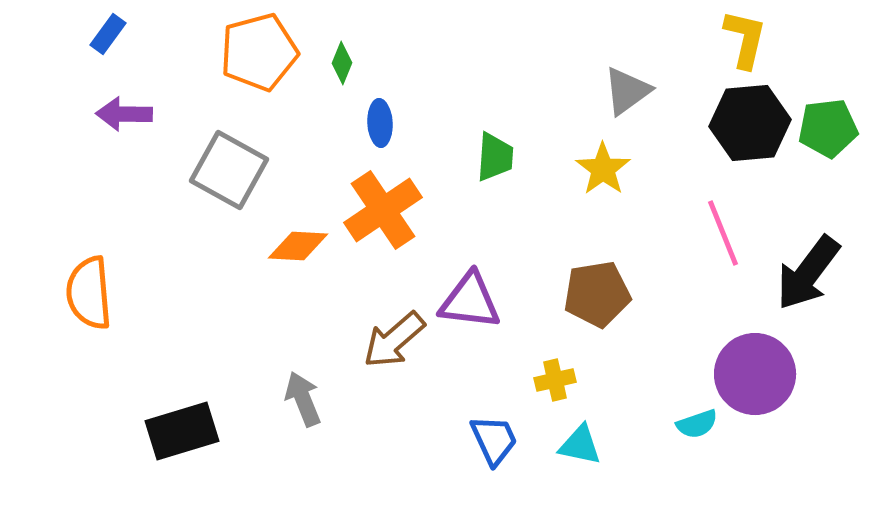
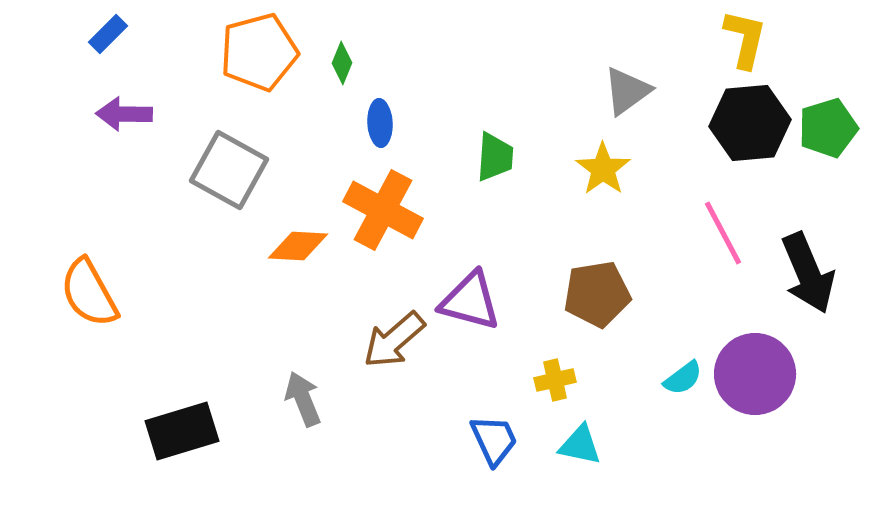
blue rectangle: rotated 9 degrees clockwise
green pentagon: rotated 10 degrees counterclockwise
orange cross: rotated 28 degrees counterclockwise
pink line: rotated 6 degrees counterclockwise
black arrow: rotated 60 degrees counterclockwise
orange semicircle: rotated 24 degrees counterclockwise
purple triangle: rotated 8 degrees clockwise
cyan semicircle: moved 14 px left, 46 px up; rotated 18 degrees counterclockwise
